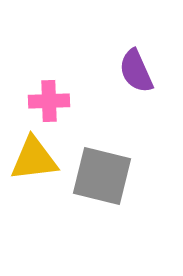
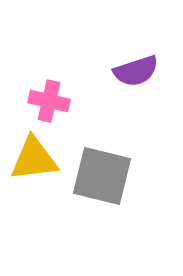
purple semicircle: rotated 84 degrees counterclockwise
pink cross: rotated 15 degrees clockwise
